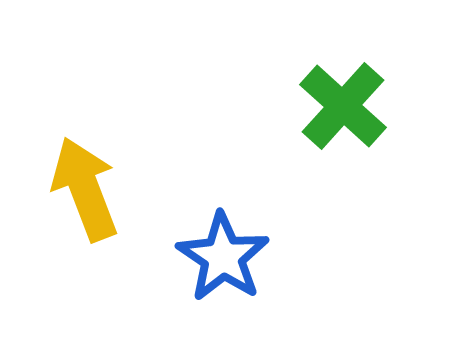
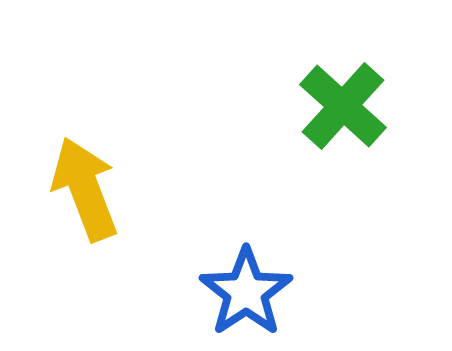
blue star: moved 23 px right, 35 px down; rotated 4 degrees clockwise
